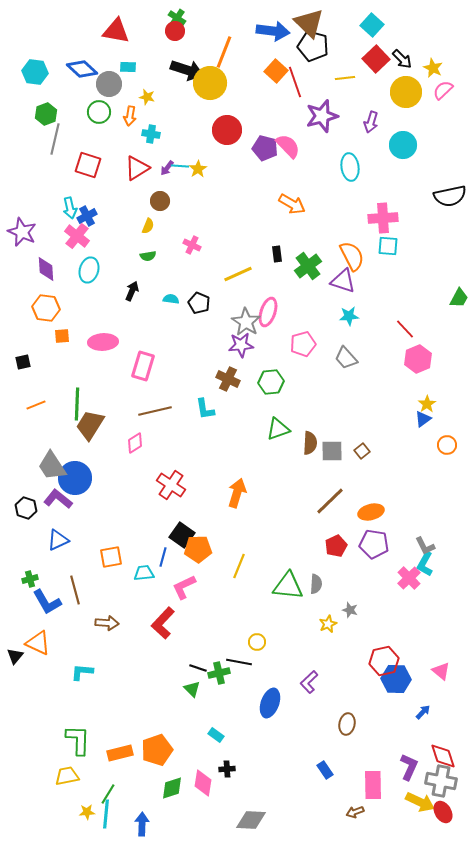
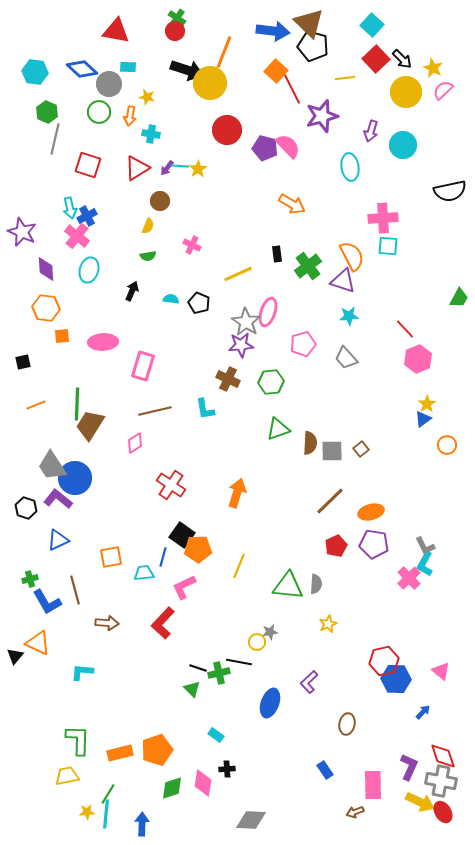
red line at (295, 82): moved 3 px left, 7 px down; rotated 8 degrees counterclockwise
green hexagon at (46, 114): moved 1 px right, 2 px up; rotated 15 degrees counterclockwise
purple arrow at (371, 122): moved 9 px down
black semicircle at (450, 196): moved 5 px up
brown square at (362, 451): moved 1 px left, 2 px up
gray star at (350, 610): moved 80 px left, 22 px down; rotated 28 degrees counterclockwise
